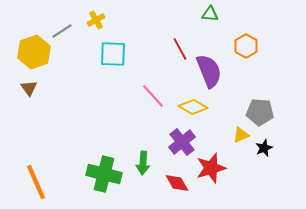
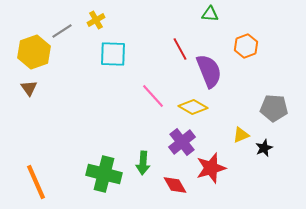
orange hexagon: rotated 10 degrees clockwise
gray pentagon: moved 14 px right, 4 px up
red diamond: moved 2 px left, 2 px down
